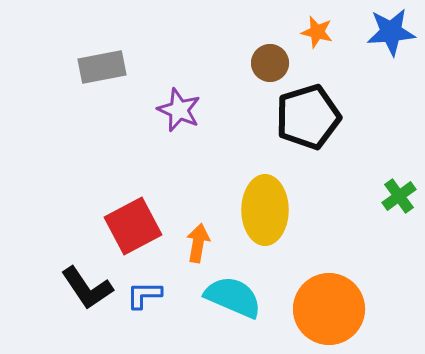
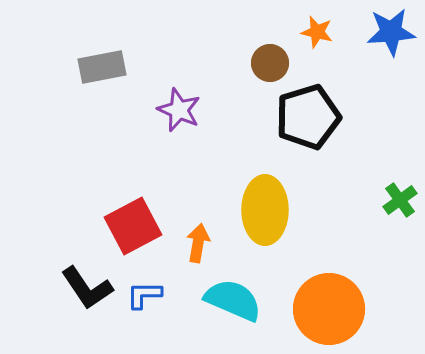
green cross: moved 1 px right, 4 px down
cyan semicircle: moved 3 px down
